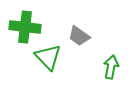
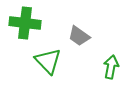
green cross: moved 4 px up
green triangle: moved 4 px down
